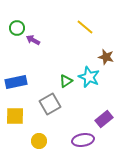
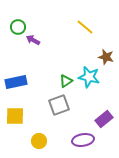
green circle: moved 1 px right, 1 px up
cyan star: rotated 10 degrees counterclockwise
gray square: moved 9 px right, 1 px down; rotated 10 degrees clockwise
